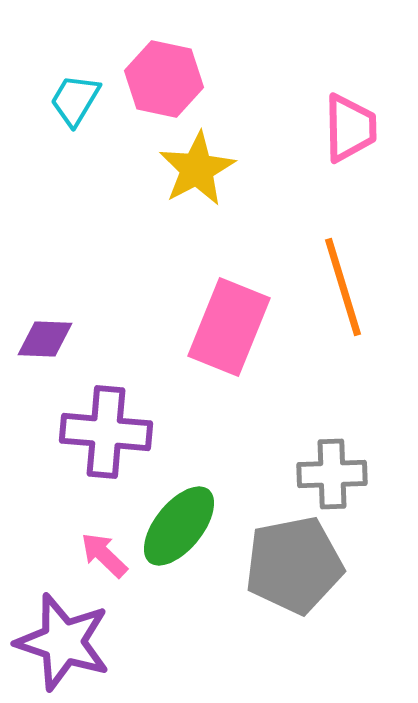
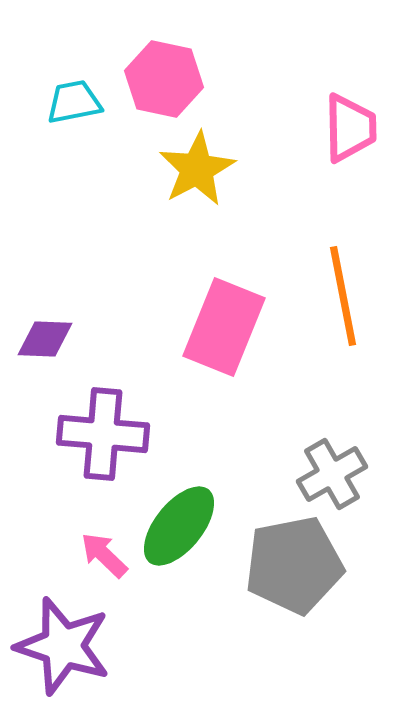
cyan trapezoid: moved 1 px left, 2 px down; rotated 48 degrees clockwise
orange line: moved 9 px down; rotated 6 degrees clockwise
pink rectangle: moved 5 px left
purple cross: moved 3 px left, 2 px down
gray cross: rotated 28 degrees counterclockwise
purple star: moved 4 px down
